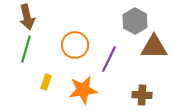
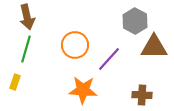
purple line: rotated 16 degrees clockwise
yellow rectangle: moved 31 px left
orange star: rotated 12 degrees clockwise
